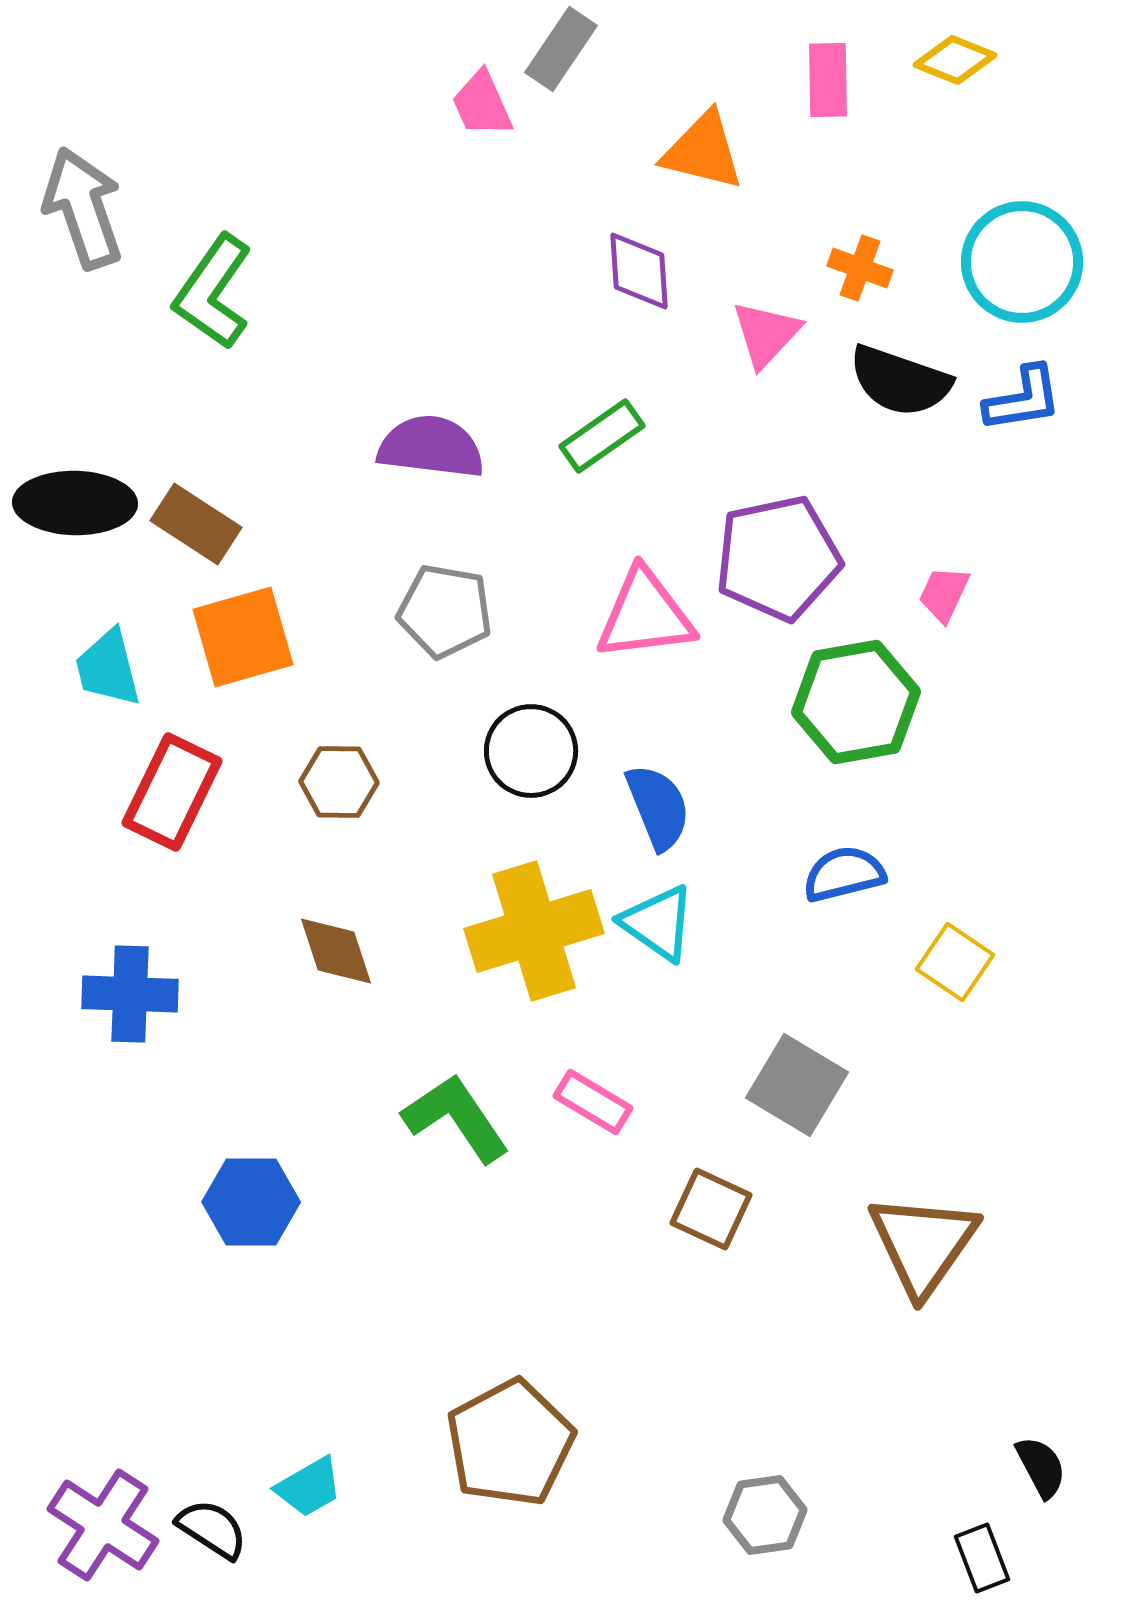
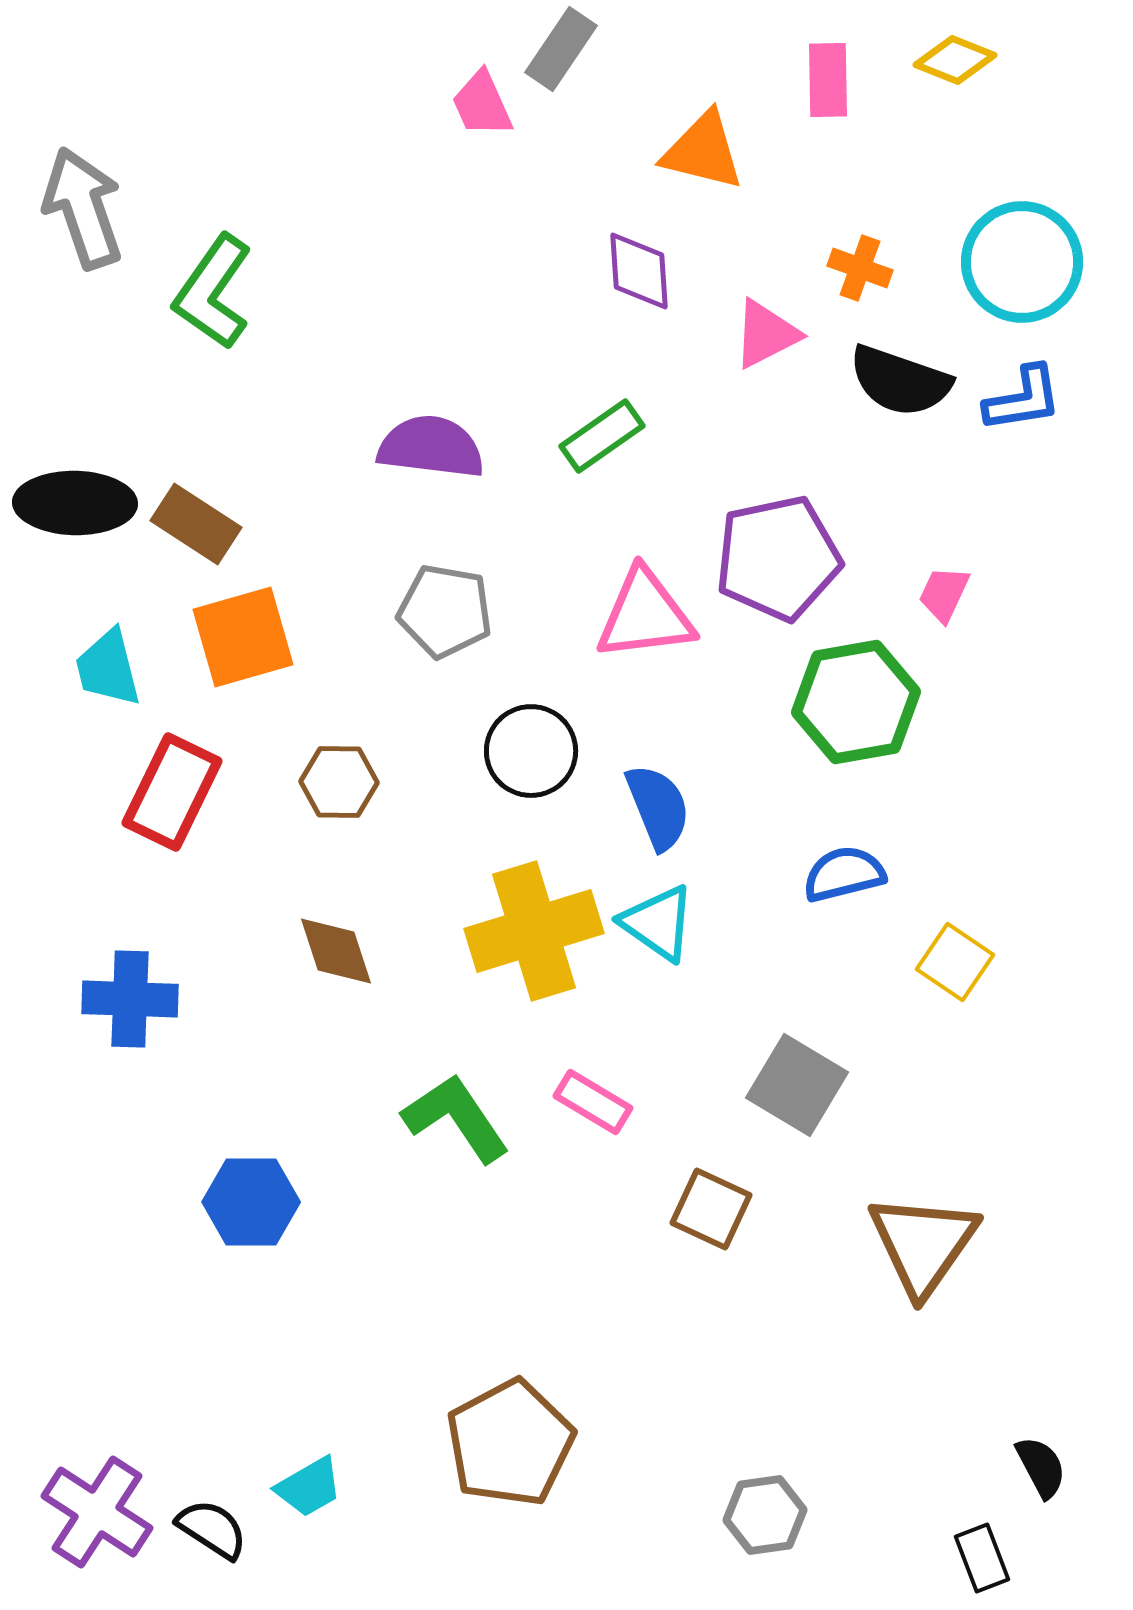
pink triangle at (766, 334): rotated 20 degrees clockwise
blue cross at (130, 994): moved 5 px down
purple cross at (103, 1525): moved 6 px left, 13 px up
